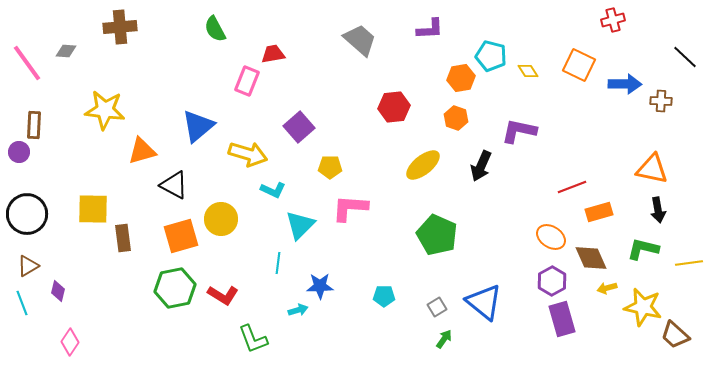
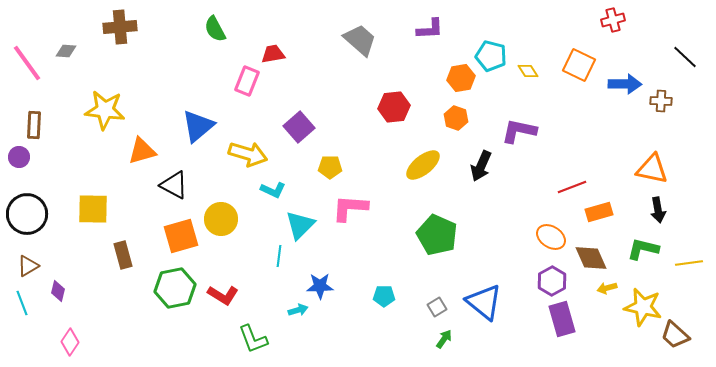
purple circle at (19, 152): moved 5 px down
brown rectangle at (123, 238): moved 17 px down; rotated 8 degrees counterclockwise
cyan line at (278, 263): moved 1 px right, 7 px up
